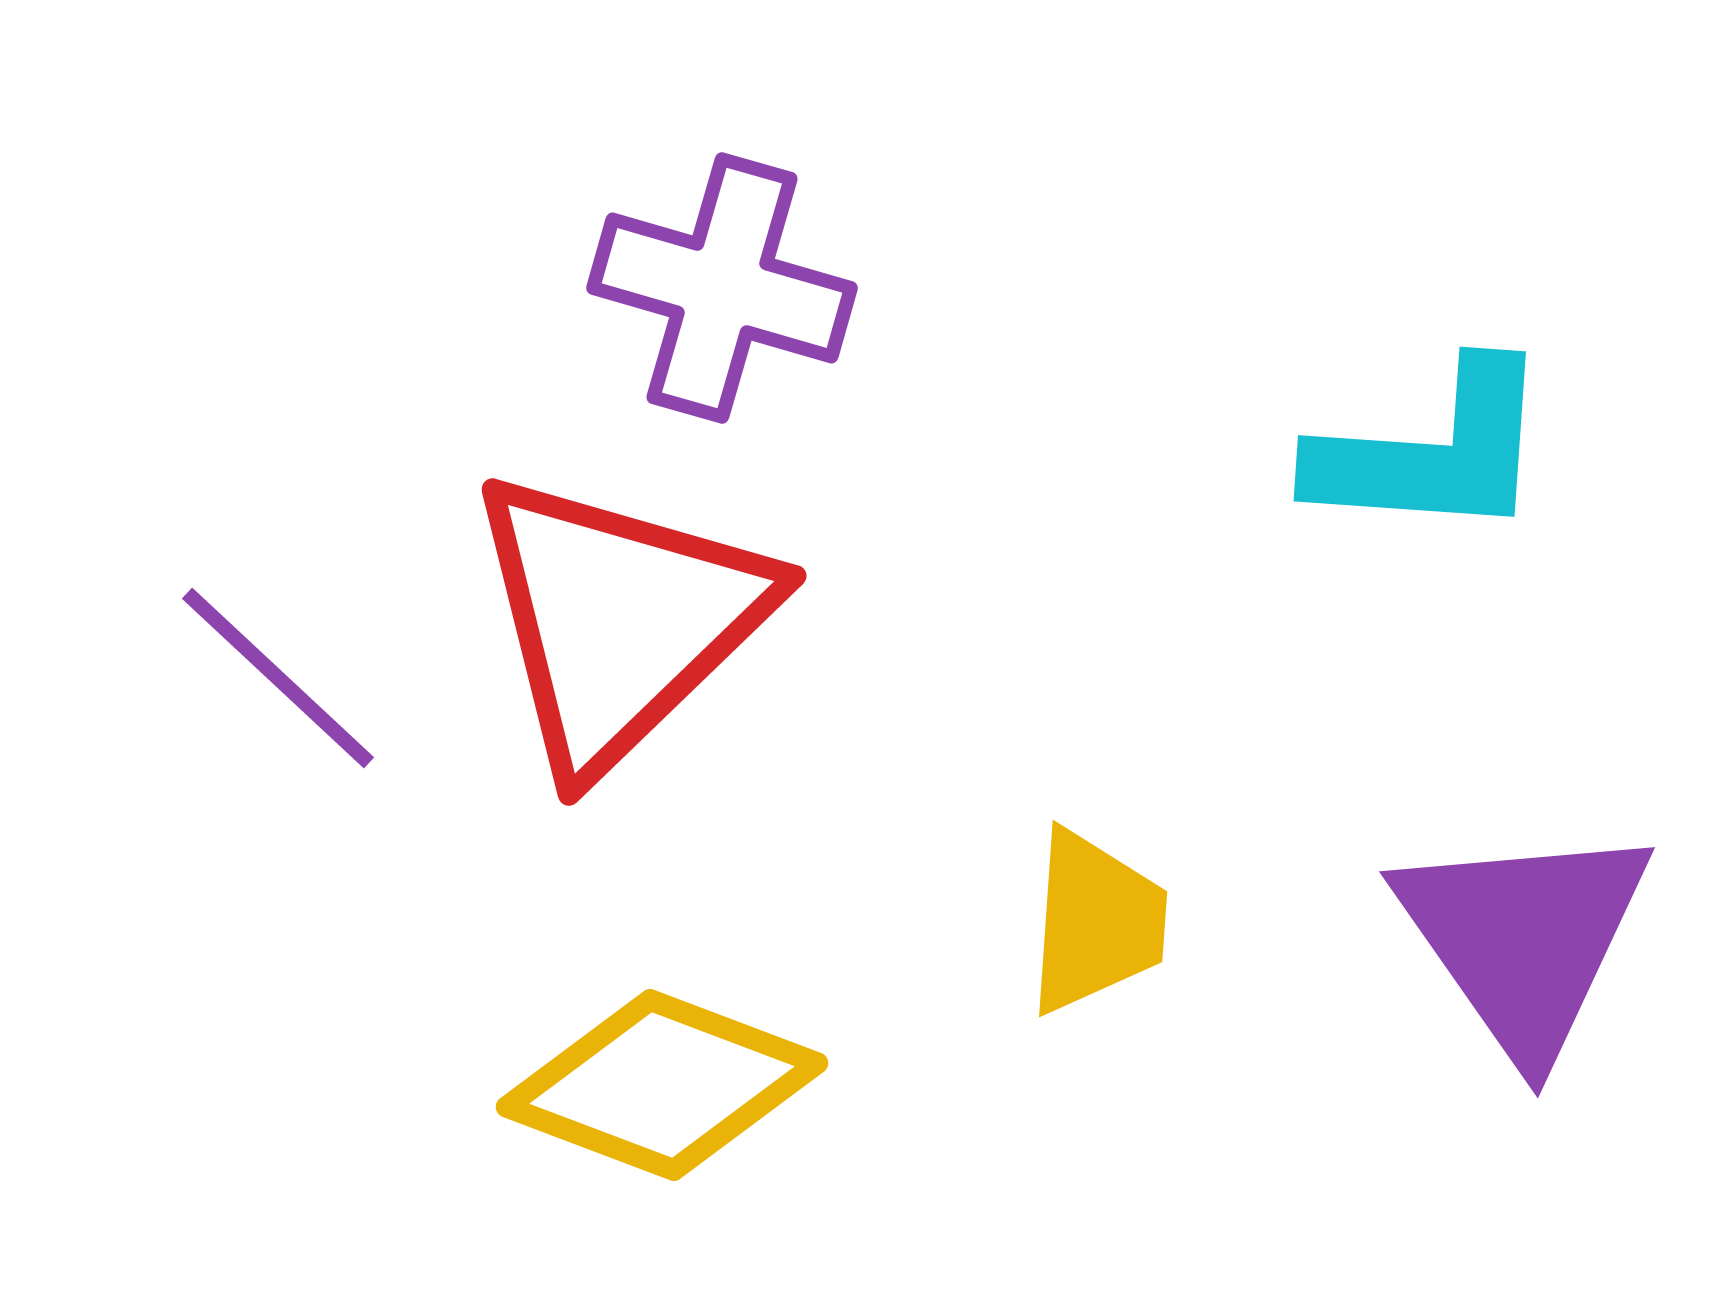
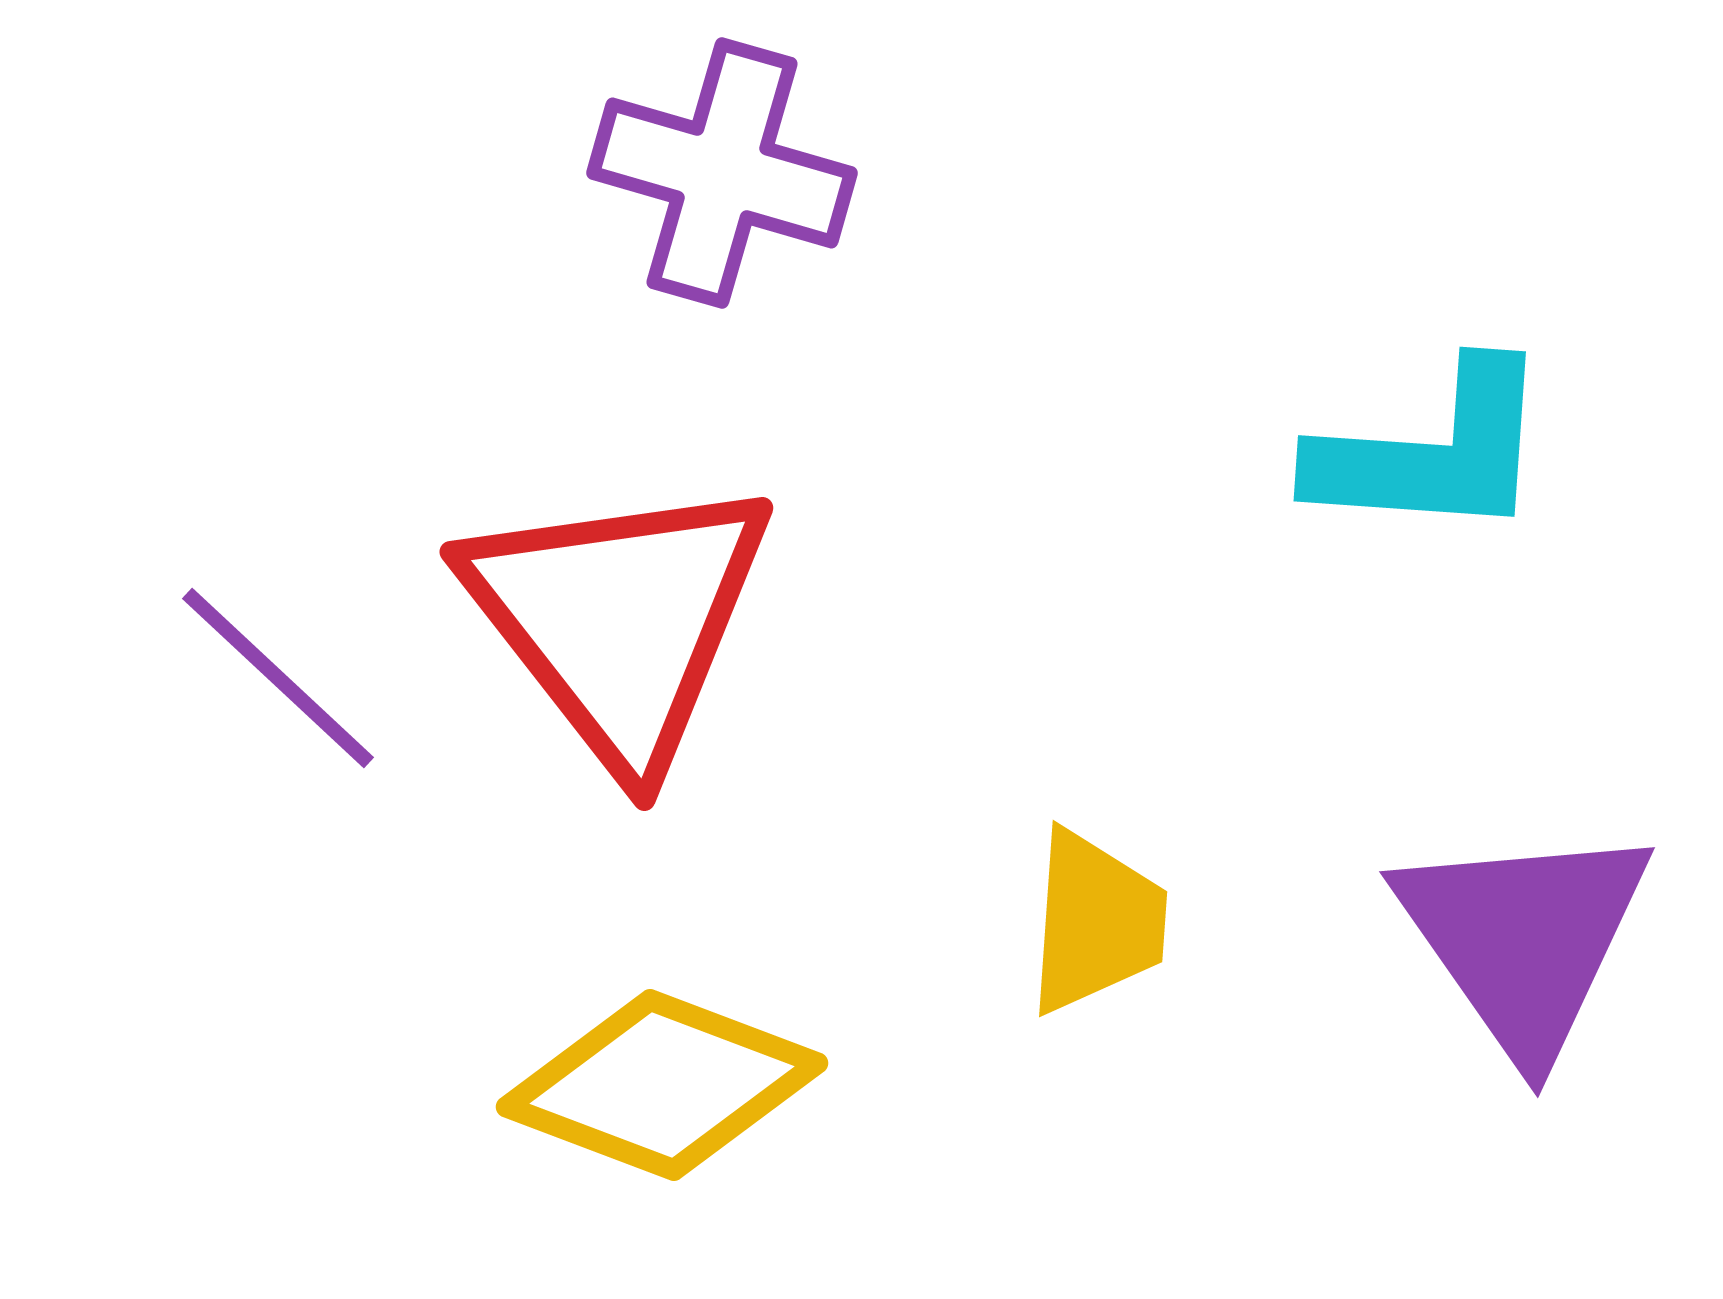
purple cross: moved 115 px up
red triangle: rotated 24 degrees counterclockwise
